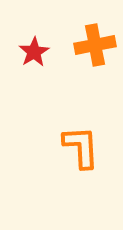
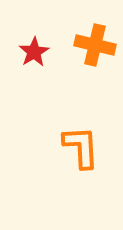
orange cross: rotated 24 degrees clockwise
